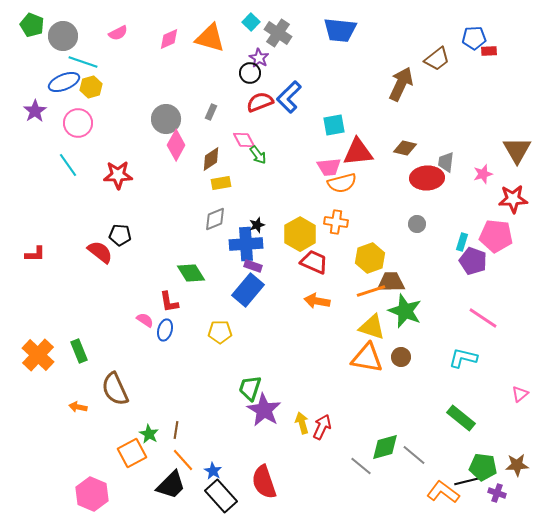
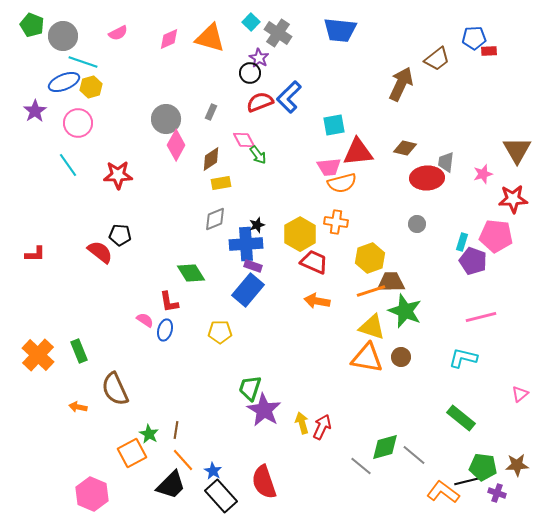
pink line at (483, 318): moved 2 px left, 1 px up; rotated 48 degrees counterclockwise
